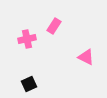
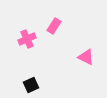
pink cross: rotated 12 degrees counterclockwise
black square: moved 2 px right, 1 px down
